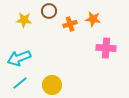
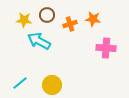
brown circle: moved 2 px left, 4 px down
cyan arrow: moved 20 px right, 17 px up; rotated 50 degrees clockwise
